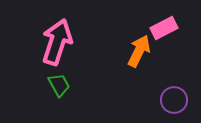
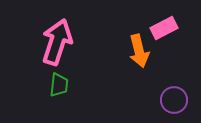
orange arrow: rotated 140 degrees clockwise
green trapezoid: rotated 35 degrees clockwise
